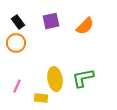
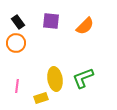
purple square: rotated 18 degrees clockwise
green L-shape: rotated 10 degrees counterclockwise
pink line: rotated 16 degrees counterclockwise
yellow rectangle: rotated 24 degrees counterclockwise
